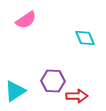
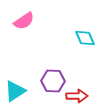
pink semicircle: moved 2 px left, 1 px down
